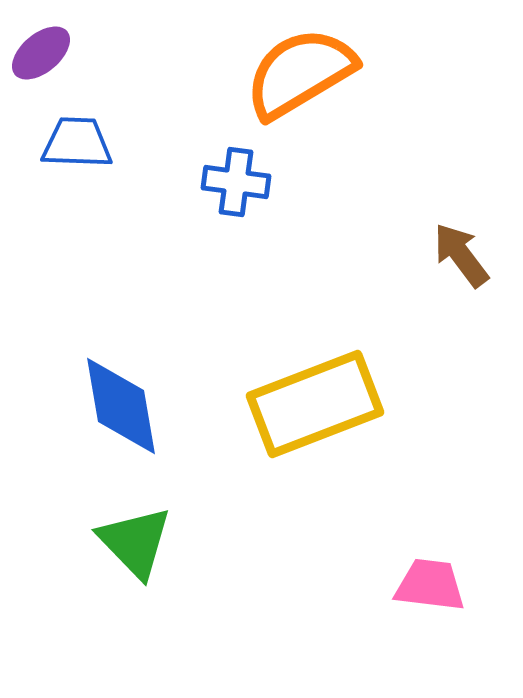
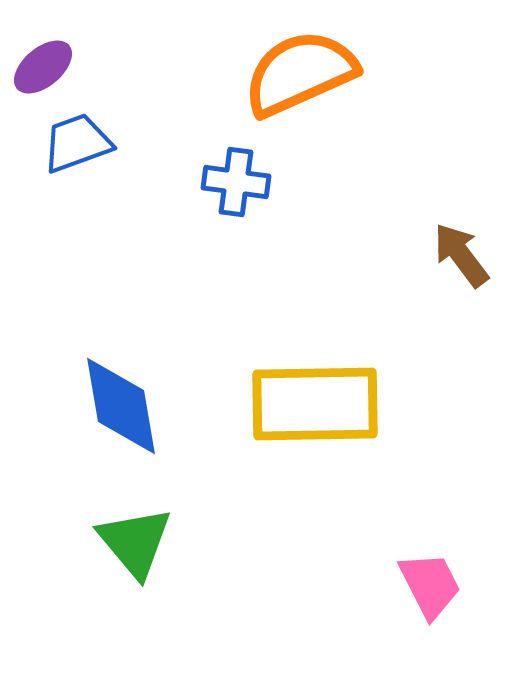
purple ellipse: moved 2 px right, 14 px down
orange semicircle: rotated 7 degrees clockwise
blue trapezoid: rotated 22 degrees counterclockwise
yellow rectangle: rotated 20 degrees clockwise
green triangle: rotated 4 degrees clockwise
pink trapezoid: rotated 56 degrees clockwise
